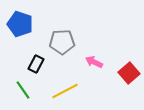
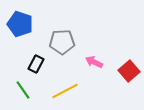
red square: moved 2 px up
